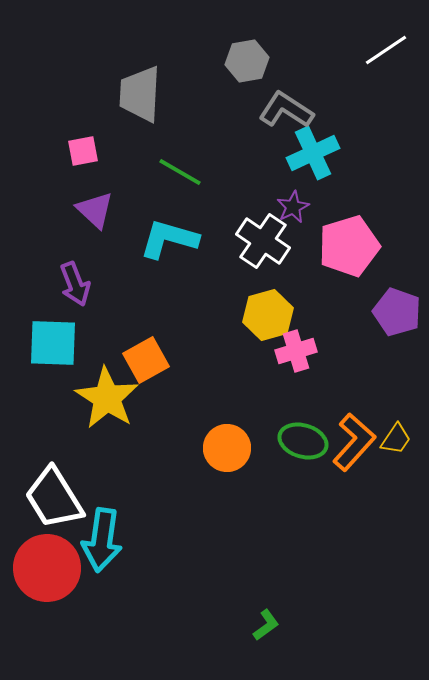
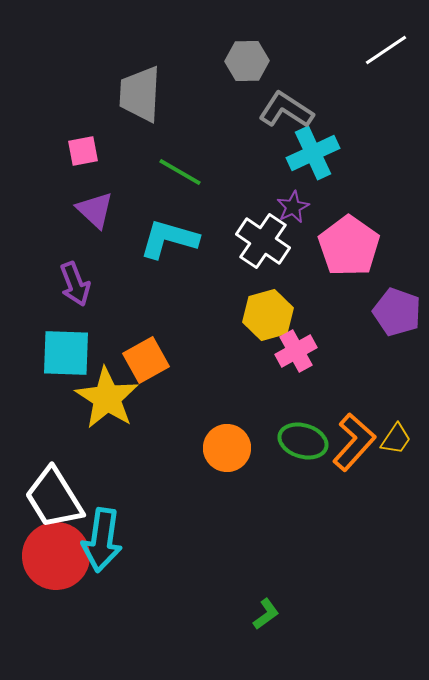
gray hexagon: rotated 9 degrees clockwise
pink pentagon: rotated 20 degrees counterclockwise
cyan square: moved 13 px right, 10 px down
pink cross: rotated 12 degrees counterclockwise
red circle: moved 9 px right, 12 px up
green L-shape: moved 11 px up
